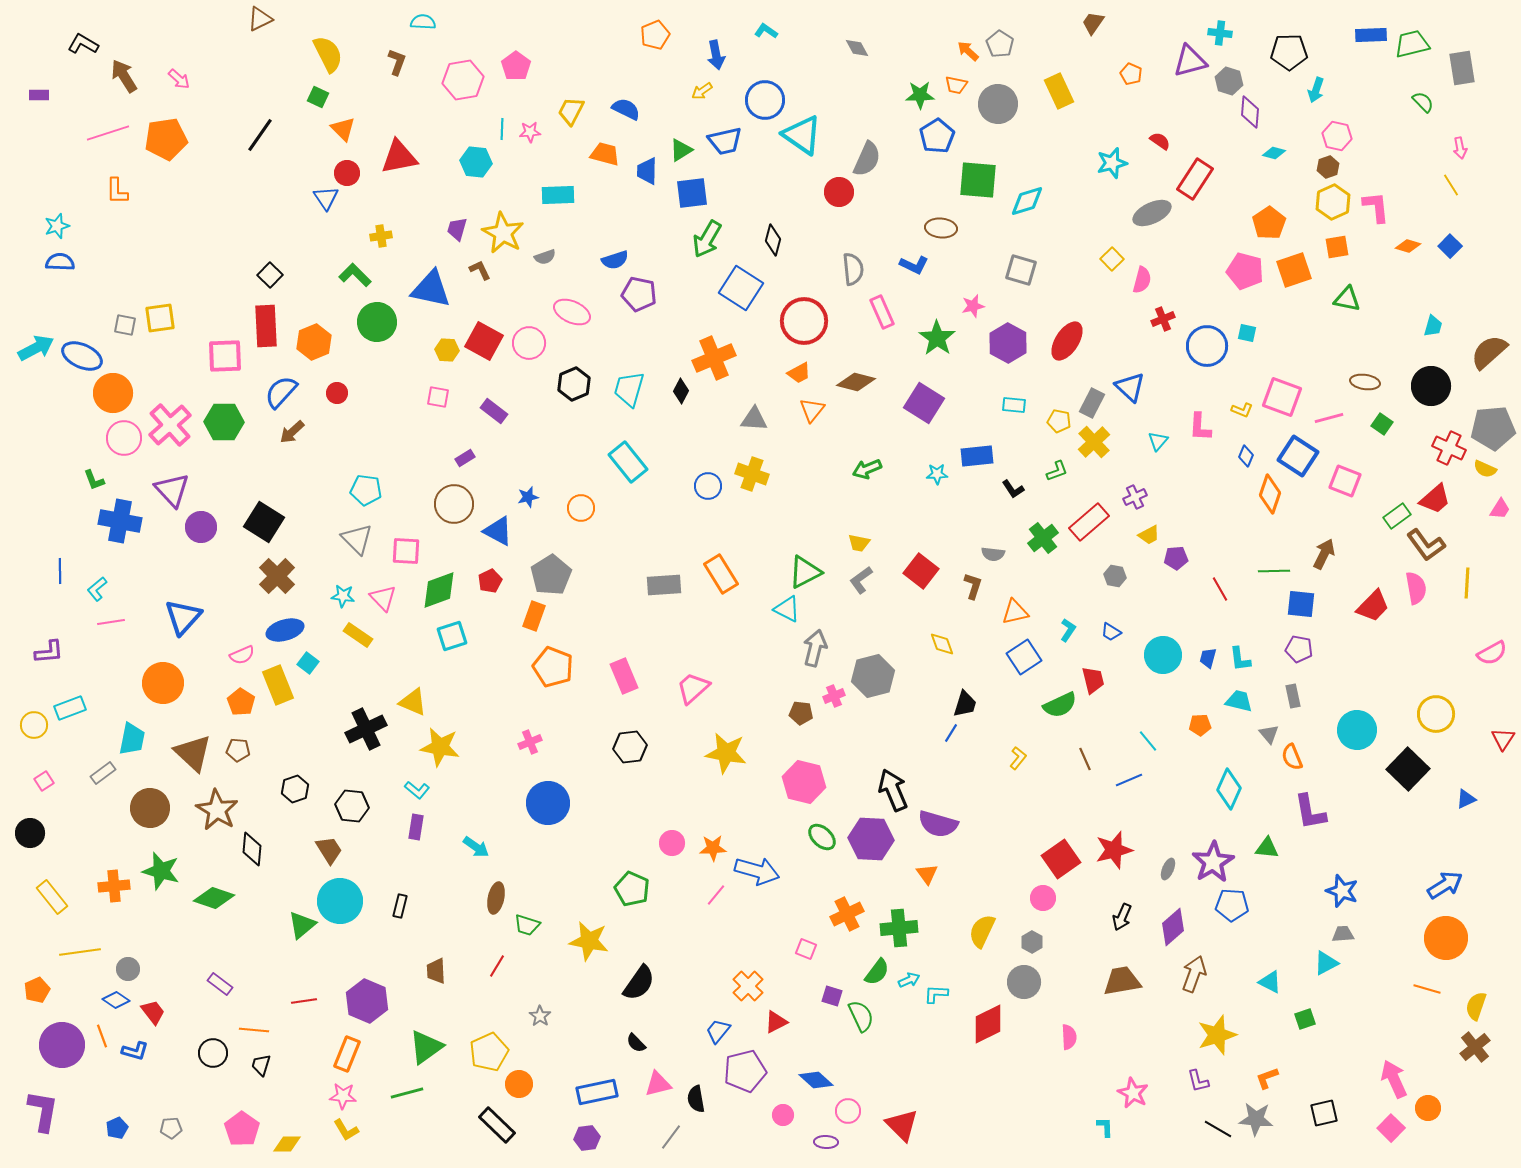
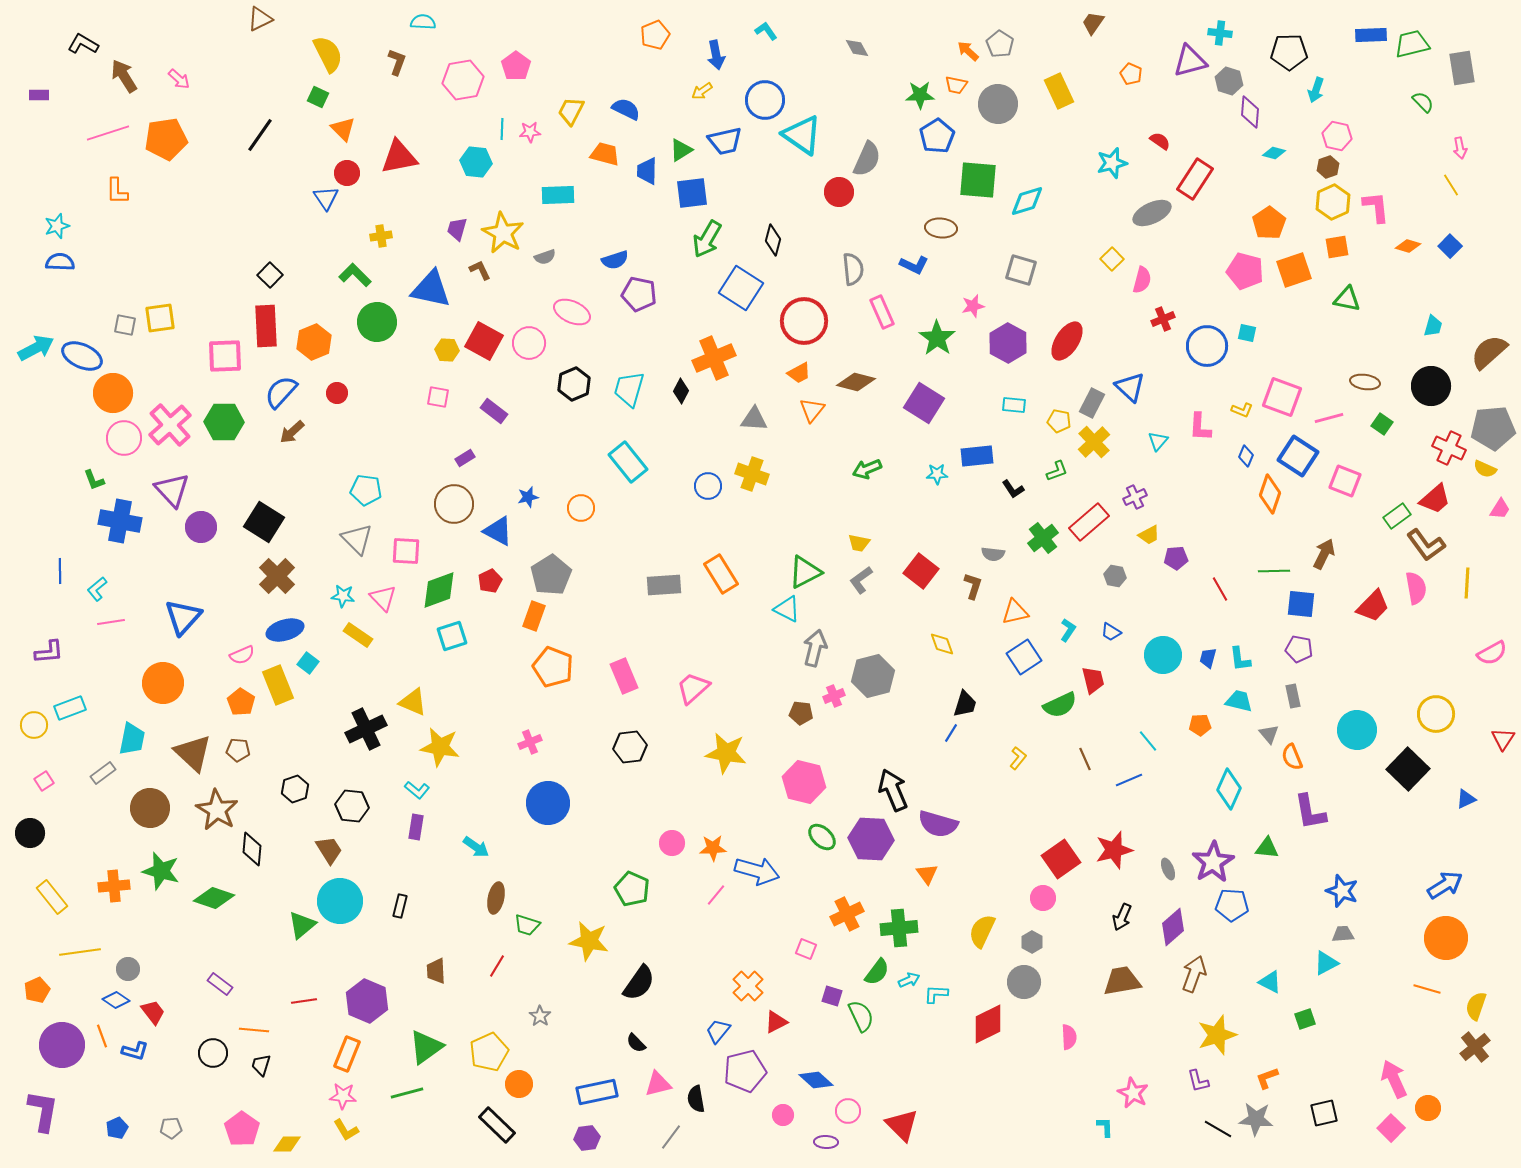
cyan L-shape at (766, 31): rotated 20 degrees clockwise
gray ellipse at (1168, 869): rotated 45 degrees counterclockwise
